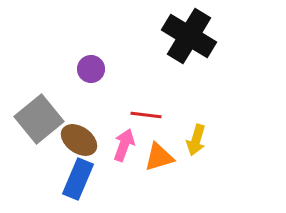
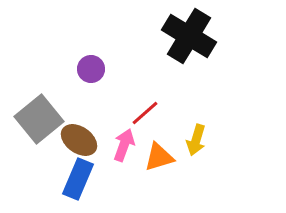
red line: moved 1 px left, 2 px up; rotated 48 degrees counterclockwise
